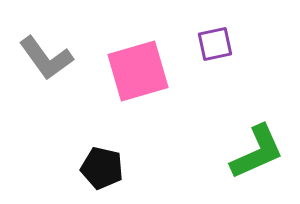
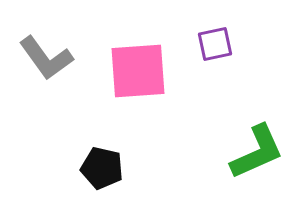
pink square: rotated 12 degrees clockwise
